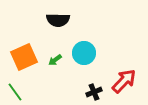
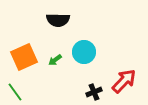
cyan circle: moved 1 px up
